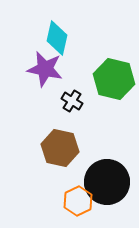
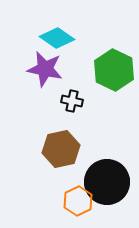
cyan diamond: rotated 68 degrees counterclockwise
green hexagon: moved 9 px up; rotated 12 degrees clockwise
black cross: rotated 20 degrees counterclockwise
brown hexagon: moved 1 px right, 1 px down; rotated 24 degrees counterclockwise
